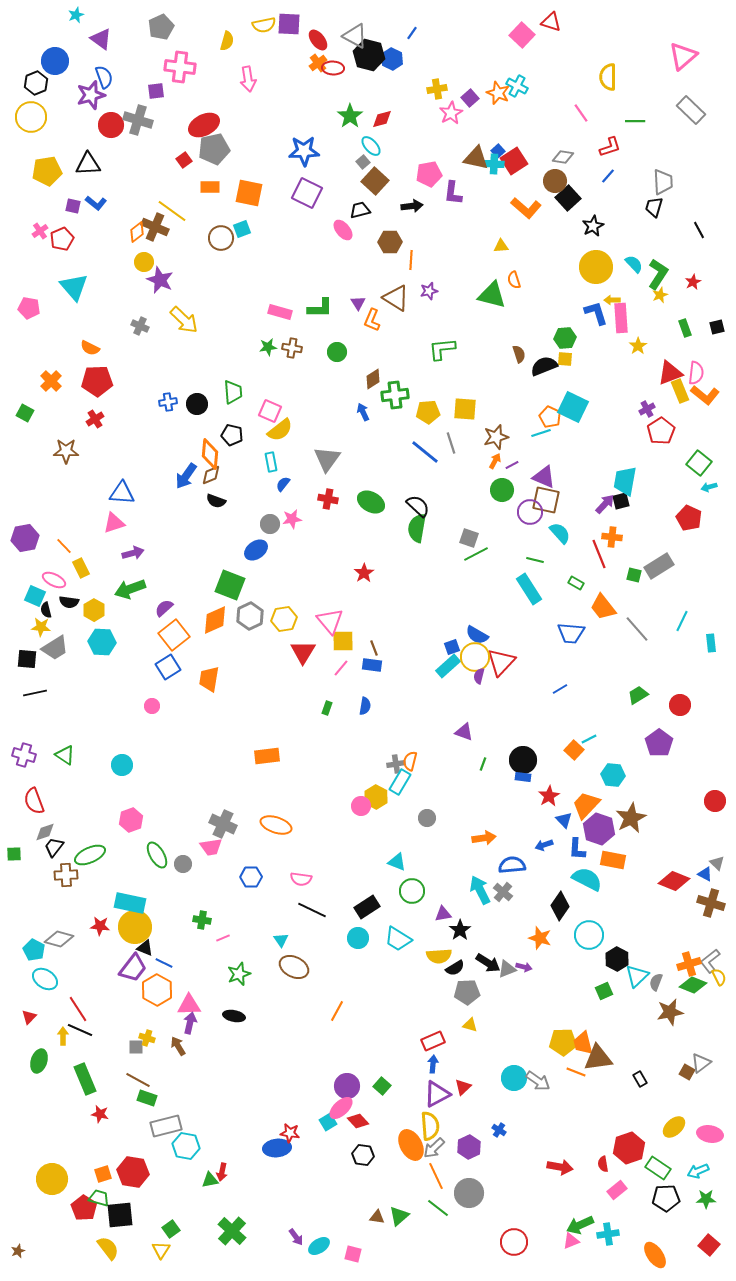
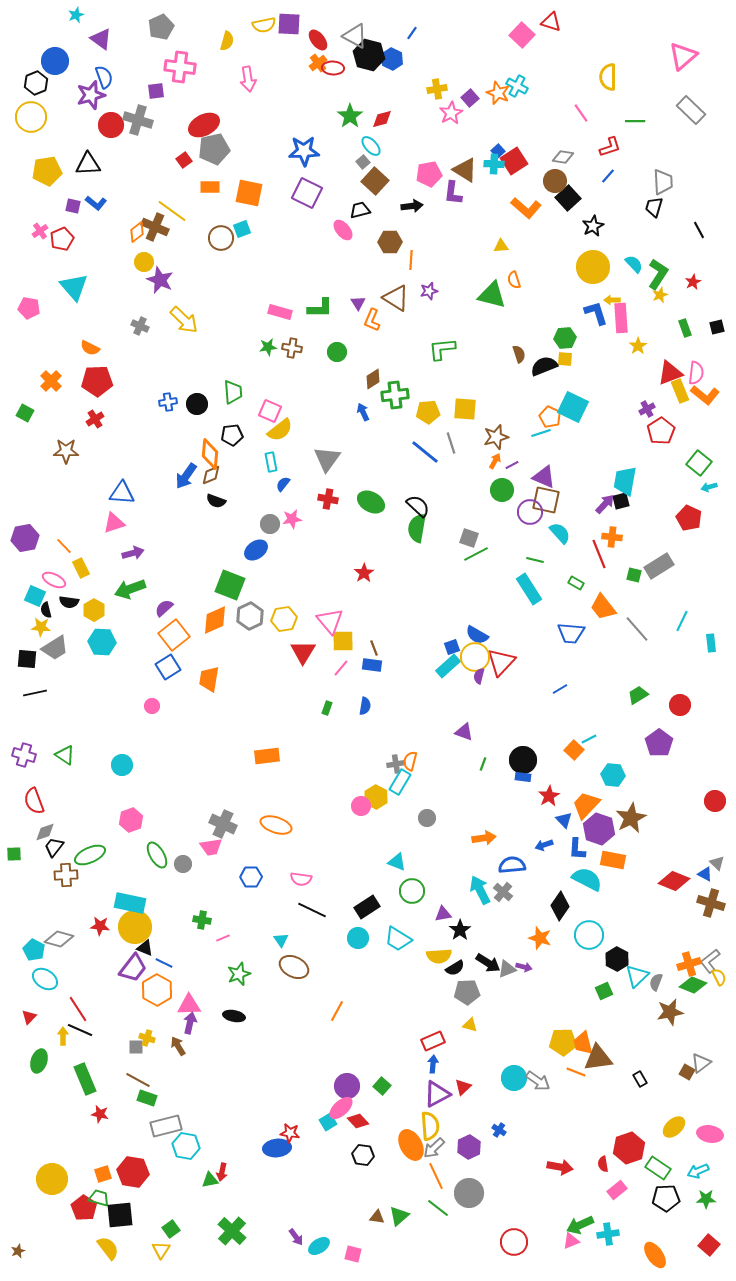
brown triangle at (476, 158): moved 11 px left, 12 px down; rotated 20 degrees clockwise
yellow circle at (596, 267): moved 3 px left
black pentagon at (232, 435): rotated 20 degrees counterclockwise
